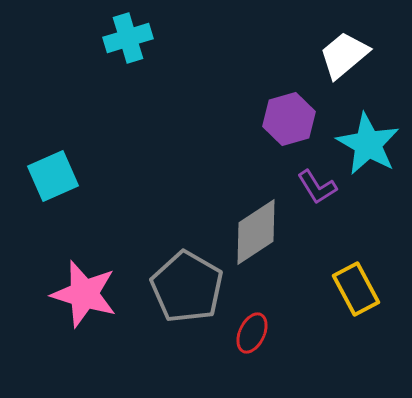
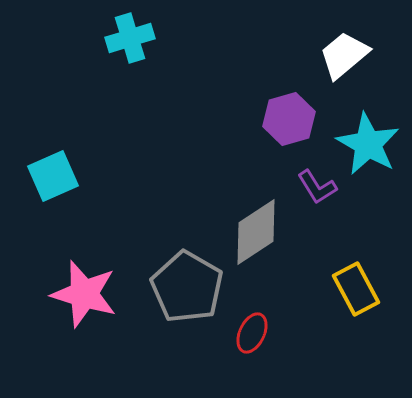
cyan cross: moved 2 px right
